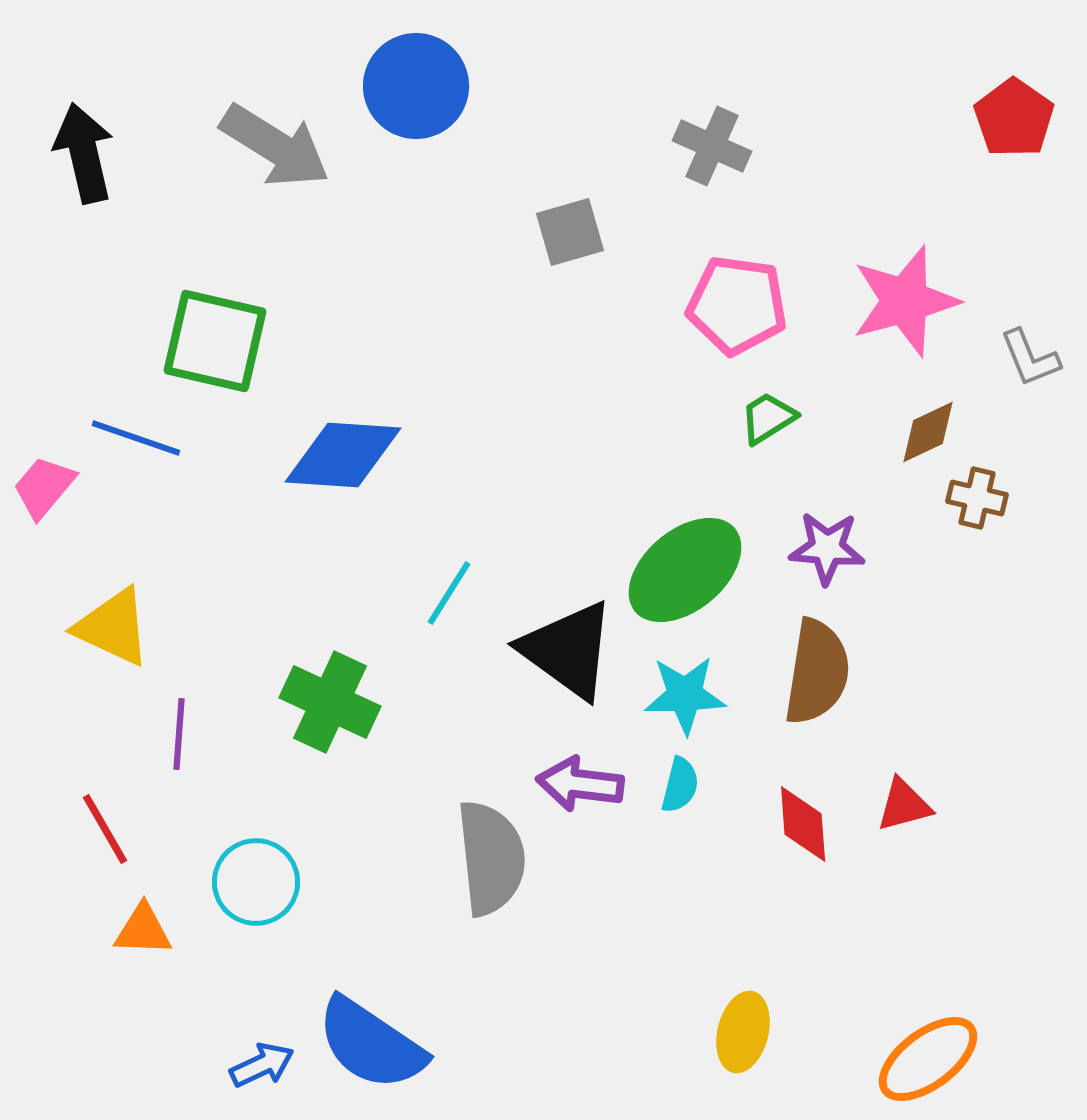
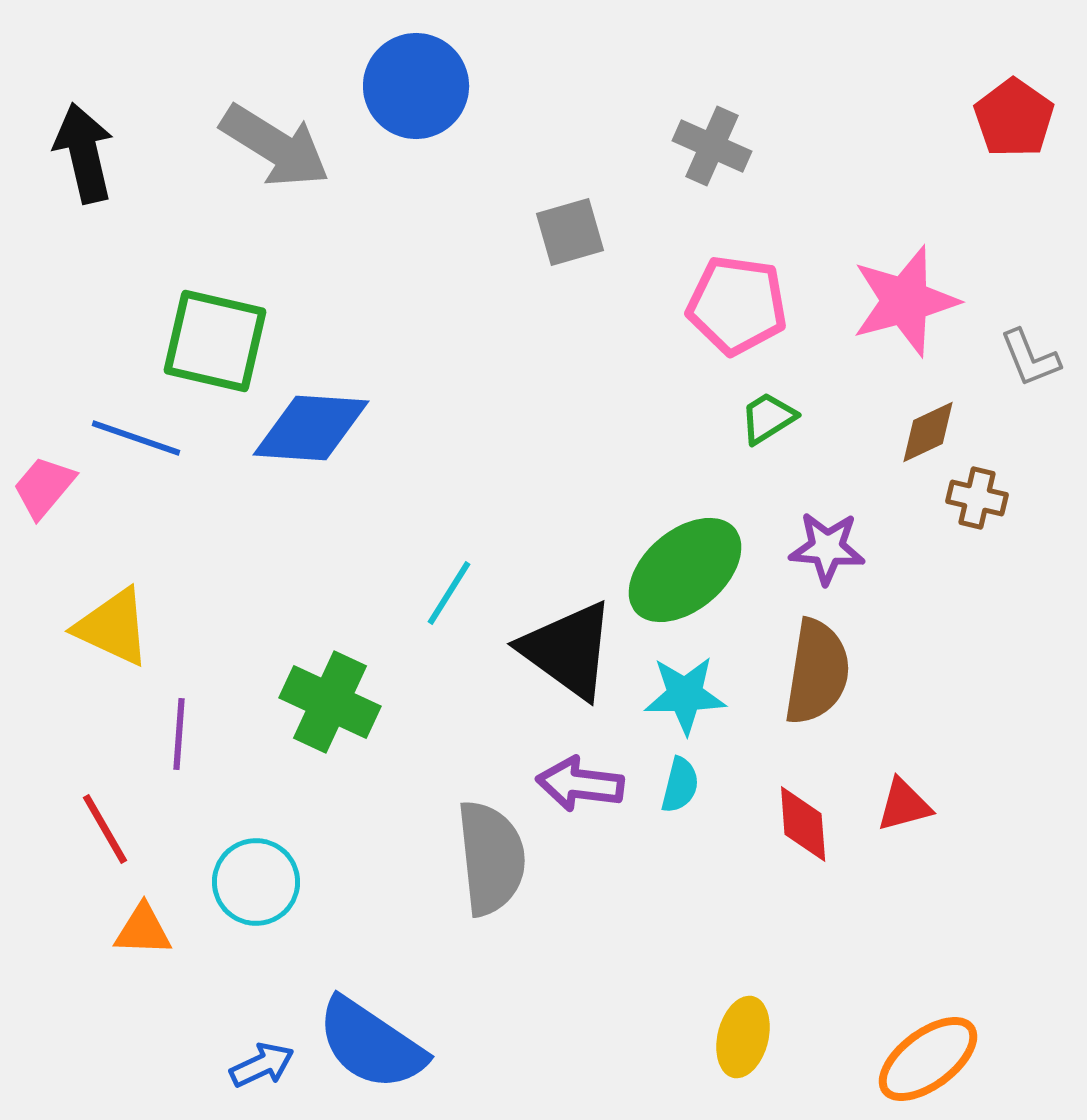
blue diamond: moved 32 px left, 27 px up
yellow ellipse: moved 5 px down
